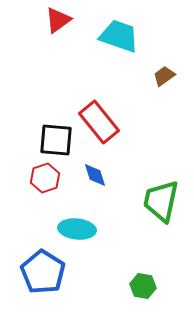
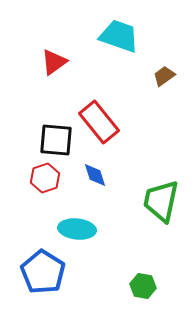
red triangle: moved 4 px left, 42 px down
